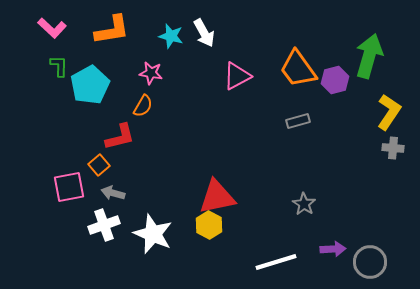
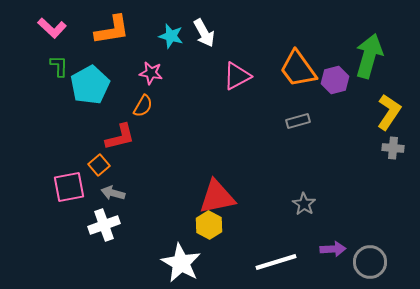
white star: moved 28 px right, 29 px down; rotated 6 degrees clockwise
